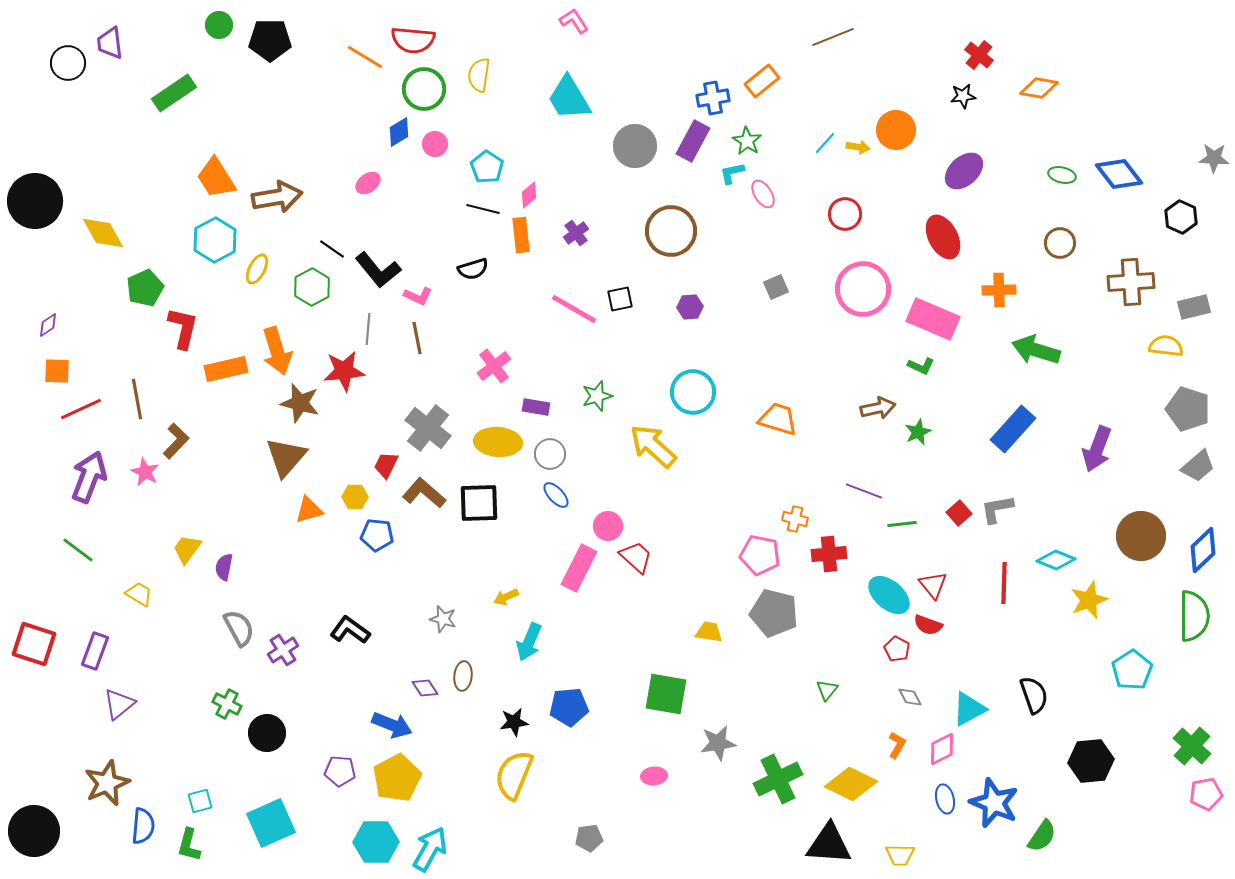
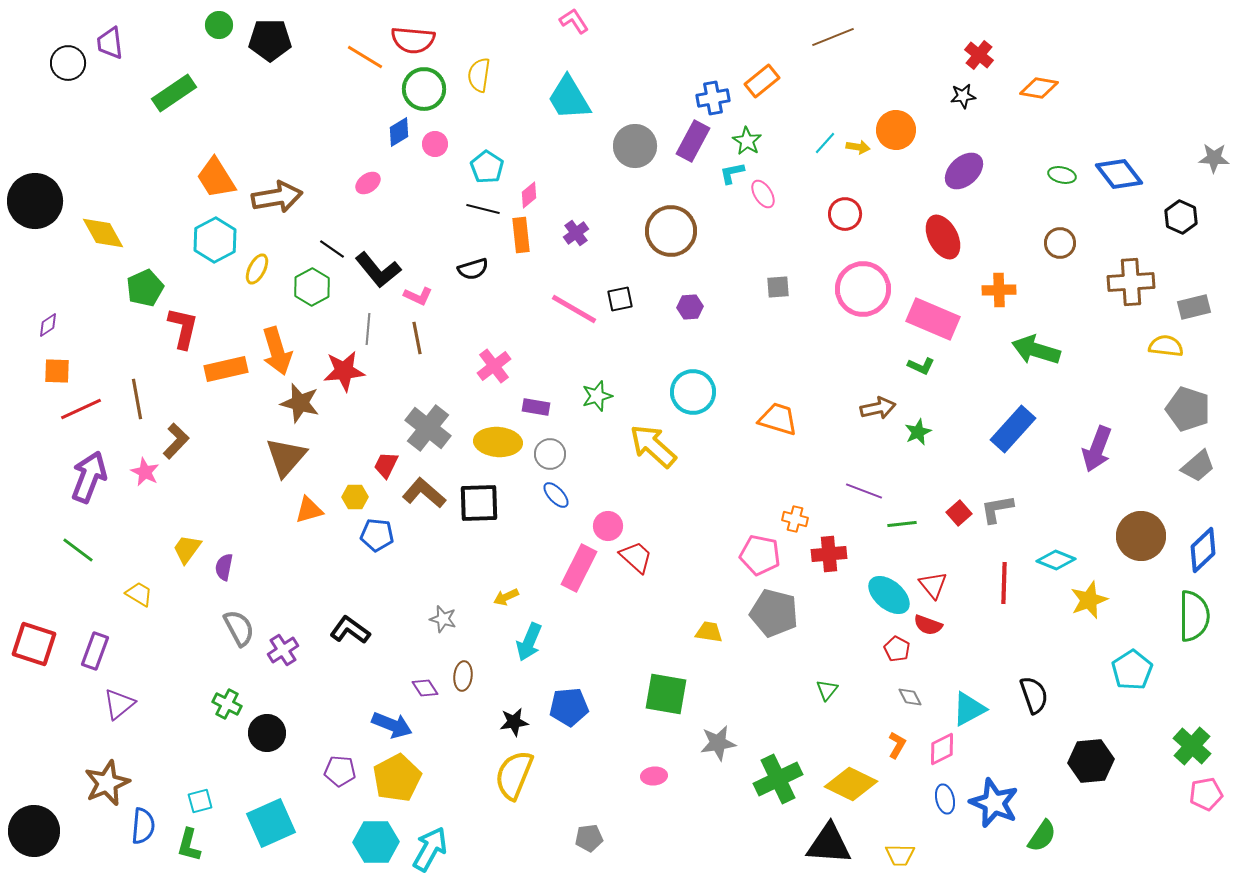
gray square at (776, 287): moved 2 px right; rotated 20 degrees clockwise
